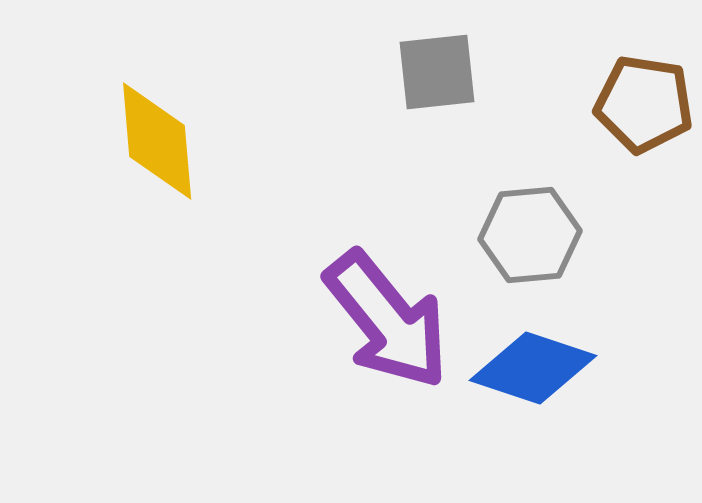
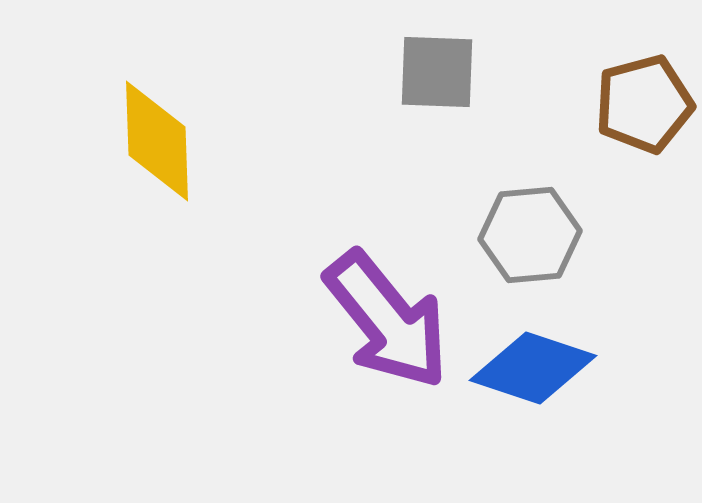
gray square: rotated 8 degrees clockwise
brown pentagon: rotated 24 degrees counterclockwise
yellow diamond: rotated 3 degrees clockwise
